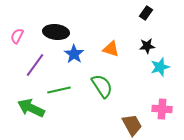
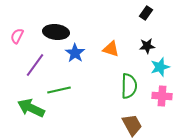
blue star: moved 1 px right, 1 px up
green semicircle: moved 27 px right; rotated 35 degrees clockwise
pink cross: moved 13 px up
